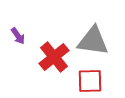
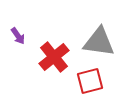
gray triangle: moved 6 px right, 1 px down
red square: rotated 12 degrees counterclockwise
